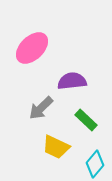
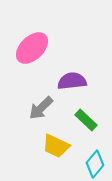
yellow trapezoid: moved 1 px up
